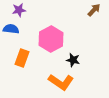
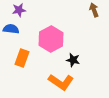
brown arrow: rotated 64 degrees counterclockwise
